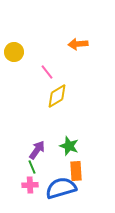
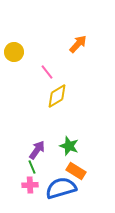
orange arrow: rotated 138 degrees clockwise
orange rectangle: rotated 54 degrees counterclockwise
